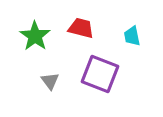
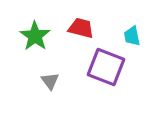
purple square: moved 6 px right, 7 px up
